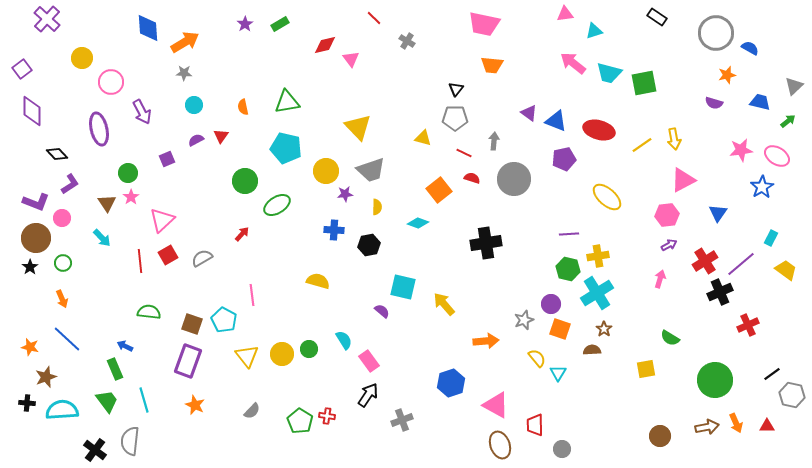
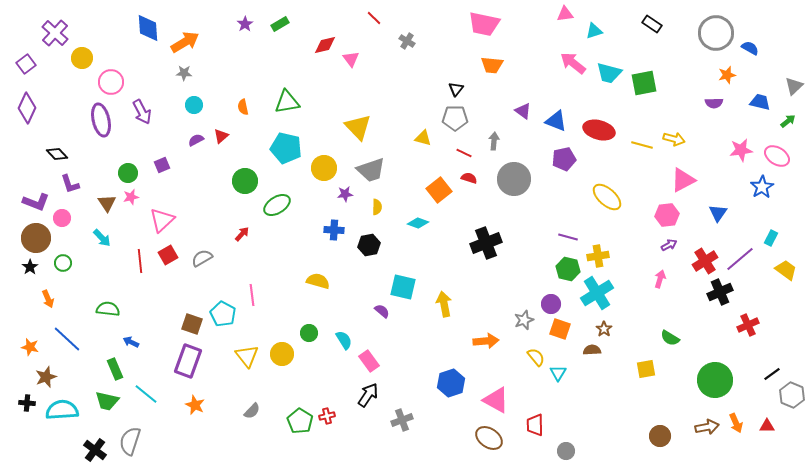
black rectangle at (657, 17): moved 5 px left, 7 px down
purple cross at (47, 19): moved 8 px right, 14 px down
purple square at (22, 69): moved 4 px right, 5 px up
purple semicircle at (714, 103): rotated 18 degrees counterclockwise
purple diamond at (32, 111): moved 5 px left, 3 px up; rotated 24 degrees clockwise
purple triangle at (529, 113): moved 6 px left, 2 px up
purple ellipse at (99, 129): moved 2 px right, 9 px up
red triangle at (221, 136): rotated 14 degrees clockwise
yellow arrow at (674, 139): rotated 65 degrees counterclockwise
yellow line at (642, 145): rotated 50 degrees clockwise
purple square at (167, 159): moved 5 px left, 6 px down
yellow circle at (326, 171): moved 2 px left, 3 px up
red semicircle at (472, 178): moved 3 px left
purple L-shape at (70, 184): rotated 105 degrees clockwise
pink star at (131, 197): rotated 21 degrees clockwise
purple line at (569, 234): moved 1 px left, 3 px down; rotated 18 degrees clockwise
black cross at (486, 243): rotated 12 degrees counterclockwise
purple line at (741, 264): moved 1 px left, 5 px up
orange arrow at (62, 299): moved 14 px left
yellow arrow at (444, 304): rotated 30 degrees clockwise
green semicircle at (149, 312): moved 41 px left, 3 px up
cyan pentagon at (224, 320): moved 1 px left, 6 px up
blue arrow at (125, 346): moved 6 px right, 4 px up
green circle at (309, 349): moved 16 px up
yellow semicircle at (537, 358): moved 1 px left, 1 px up
gray hexagon at (792, 395): rotated 10 degrees clockwise
cyan line at (144, 400): moved 2 px right, 6 px up; rotated 35 degrees counterclockwise
green trapezoid at (107, 401): rotated 140 degrees clockwise
pink triangle at (496, 405): moved 5 px up
red cross at (327, 416): rotated 21 degrees counterclockwise
gray semicircle at (130, 441): rotated 12 degrees clockwise
brown ellipse at (500, 445): moved 11 px left, 7 px up; rotated 36 degrees counterclockwise
gray circle at (562, 449): moved 4 px right, 2 px down
